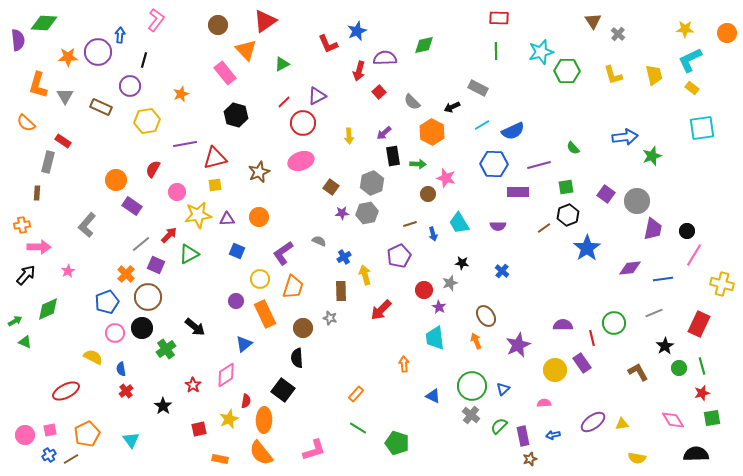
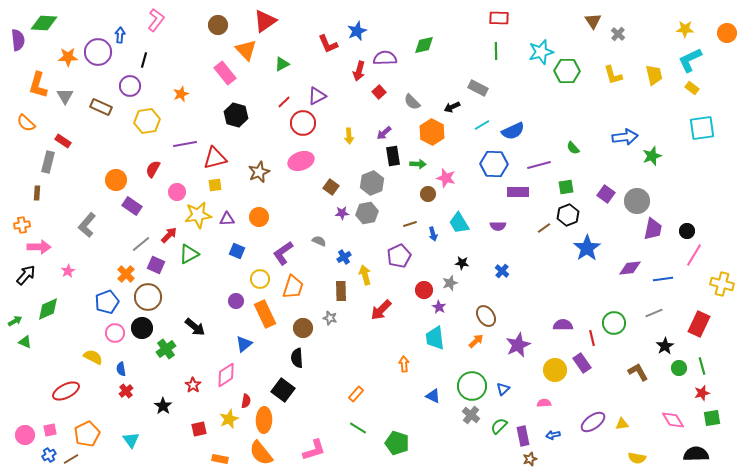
orange arrow at (476, 341): rotated 70 degrees clockwise
